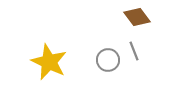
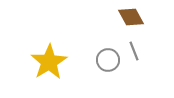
brown diamond: moved 6 px left; rotated 8 degrees clockwise
yellow star: rotated 15 degrees clockwise
